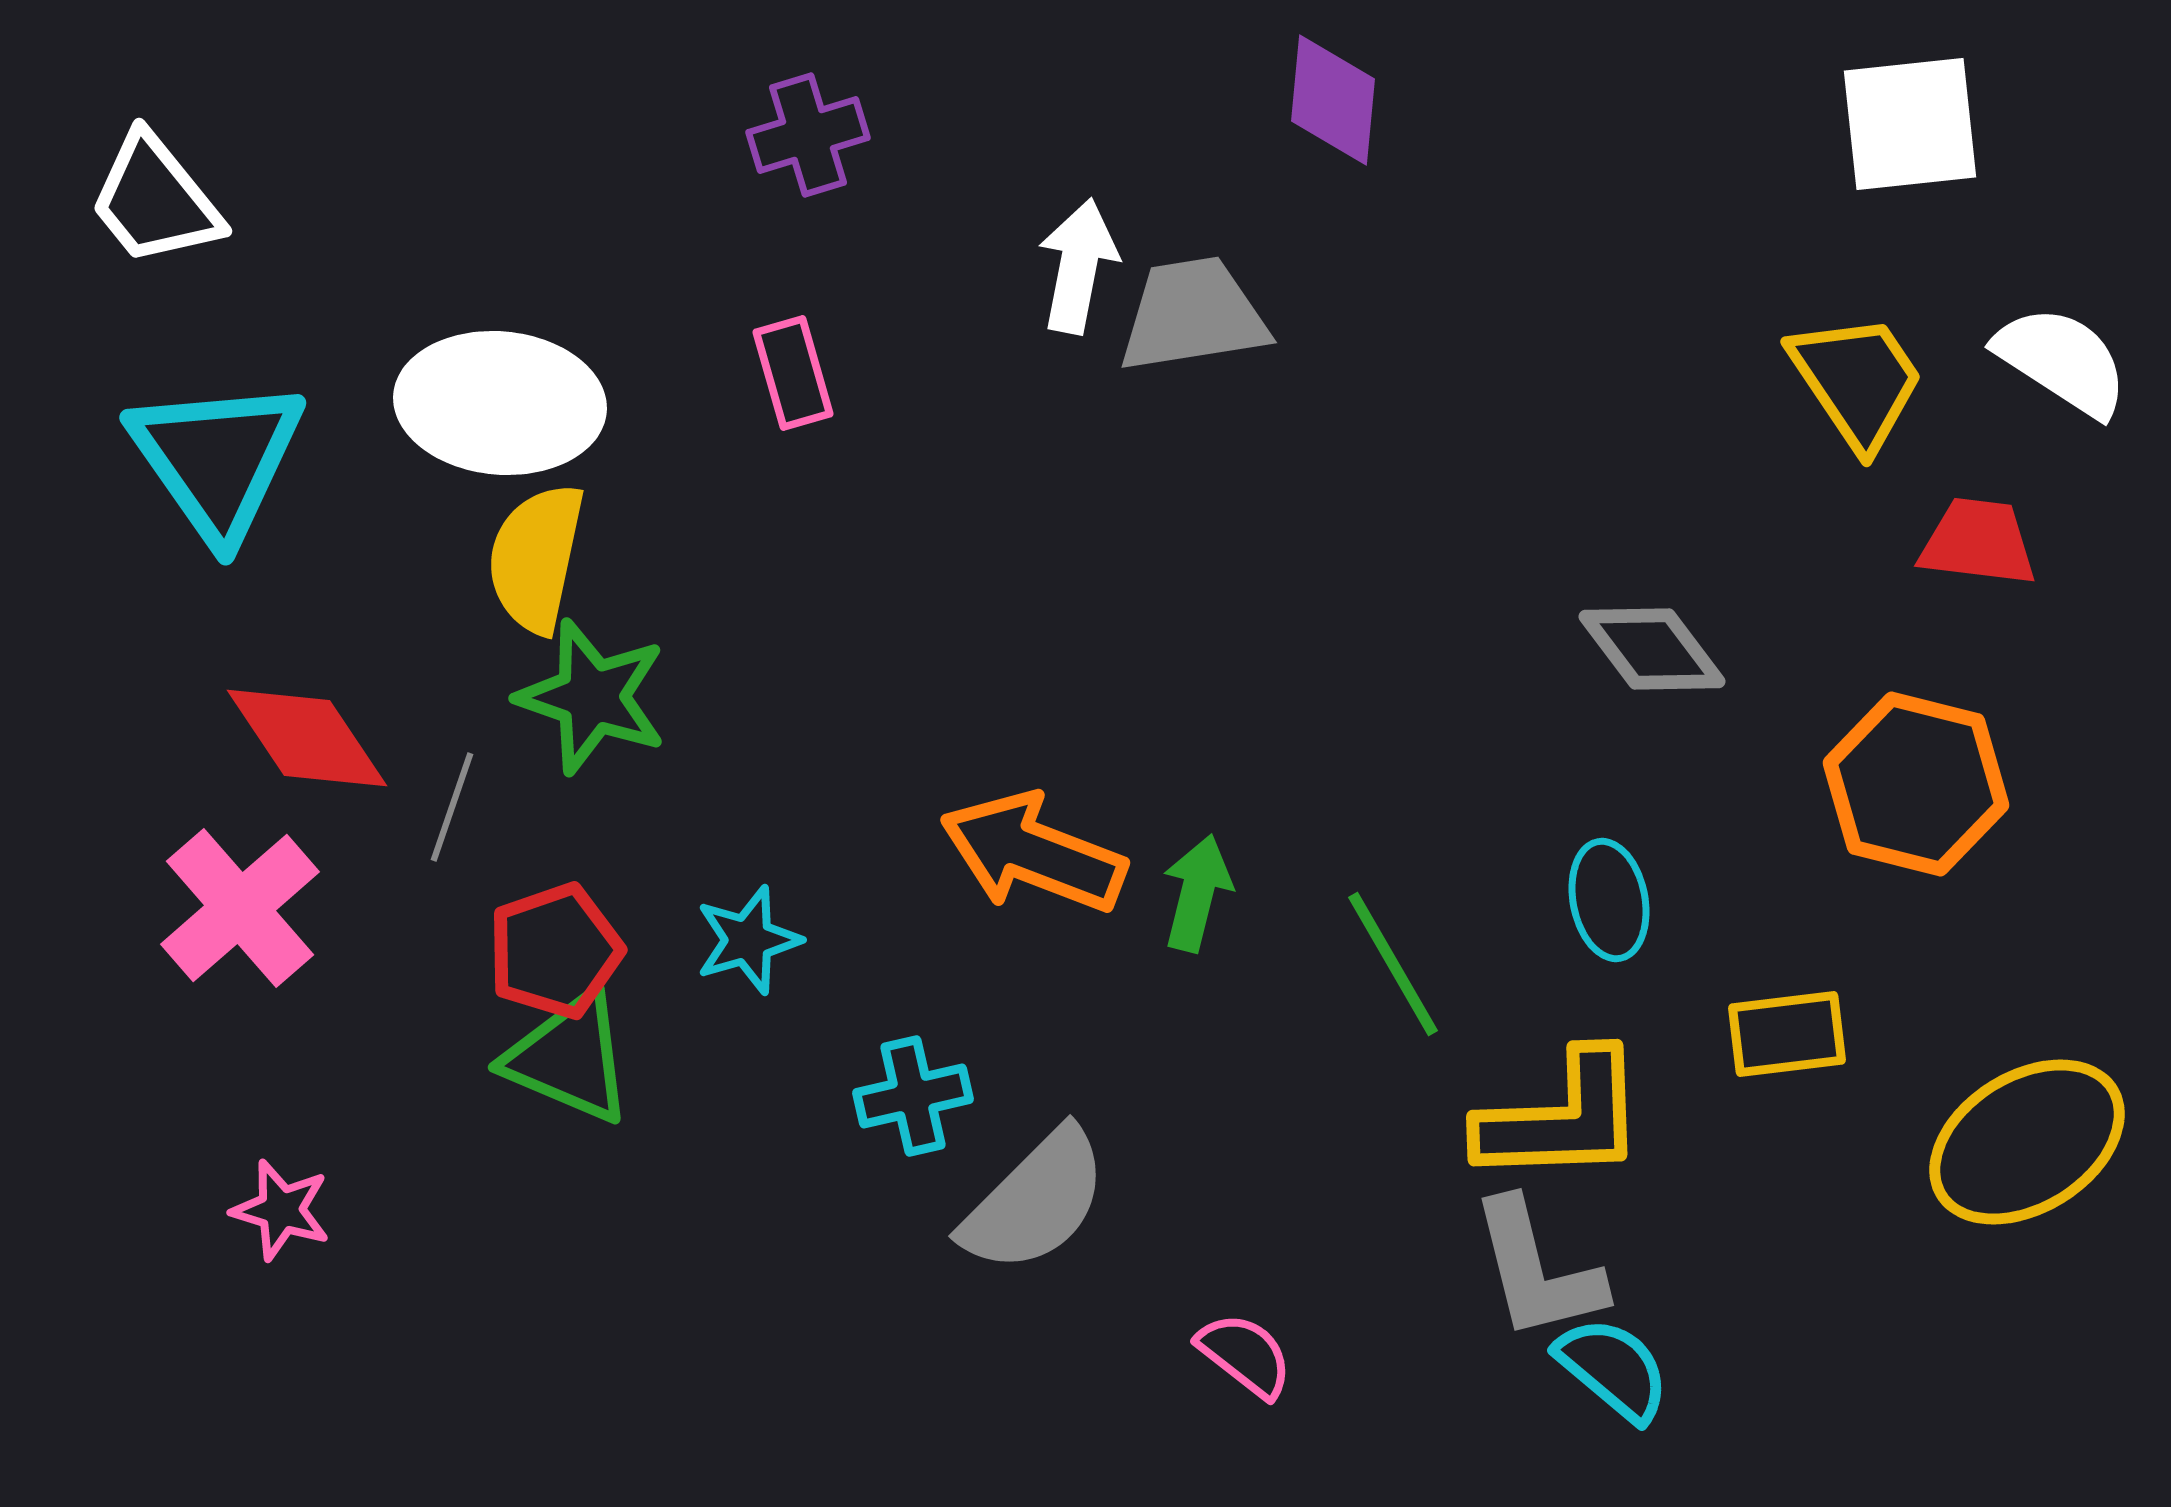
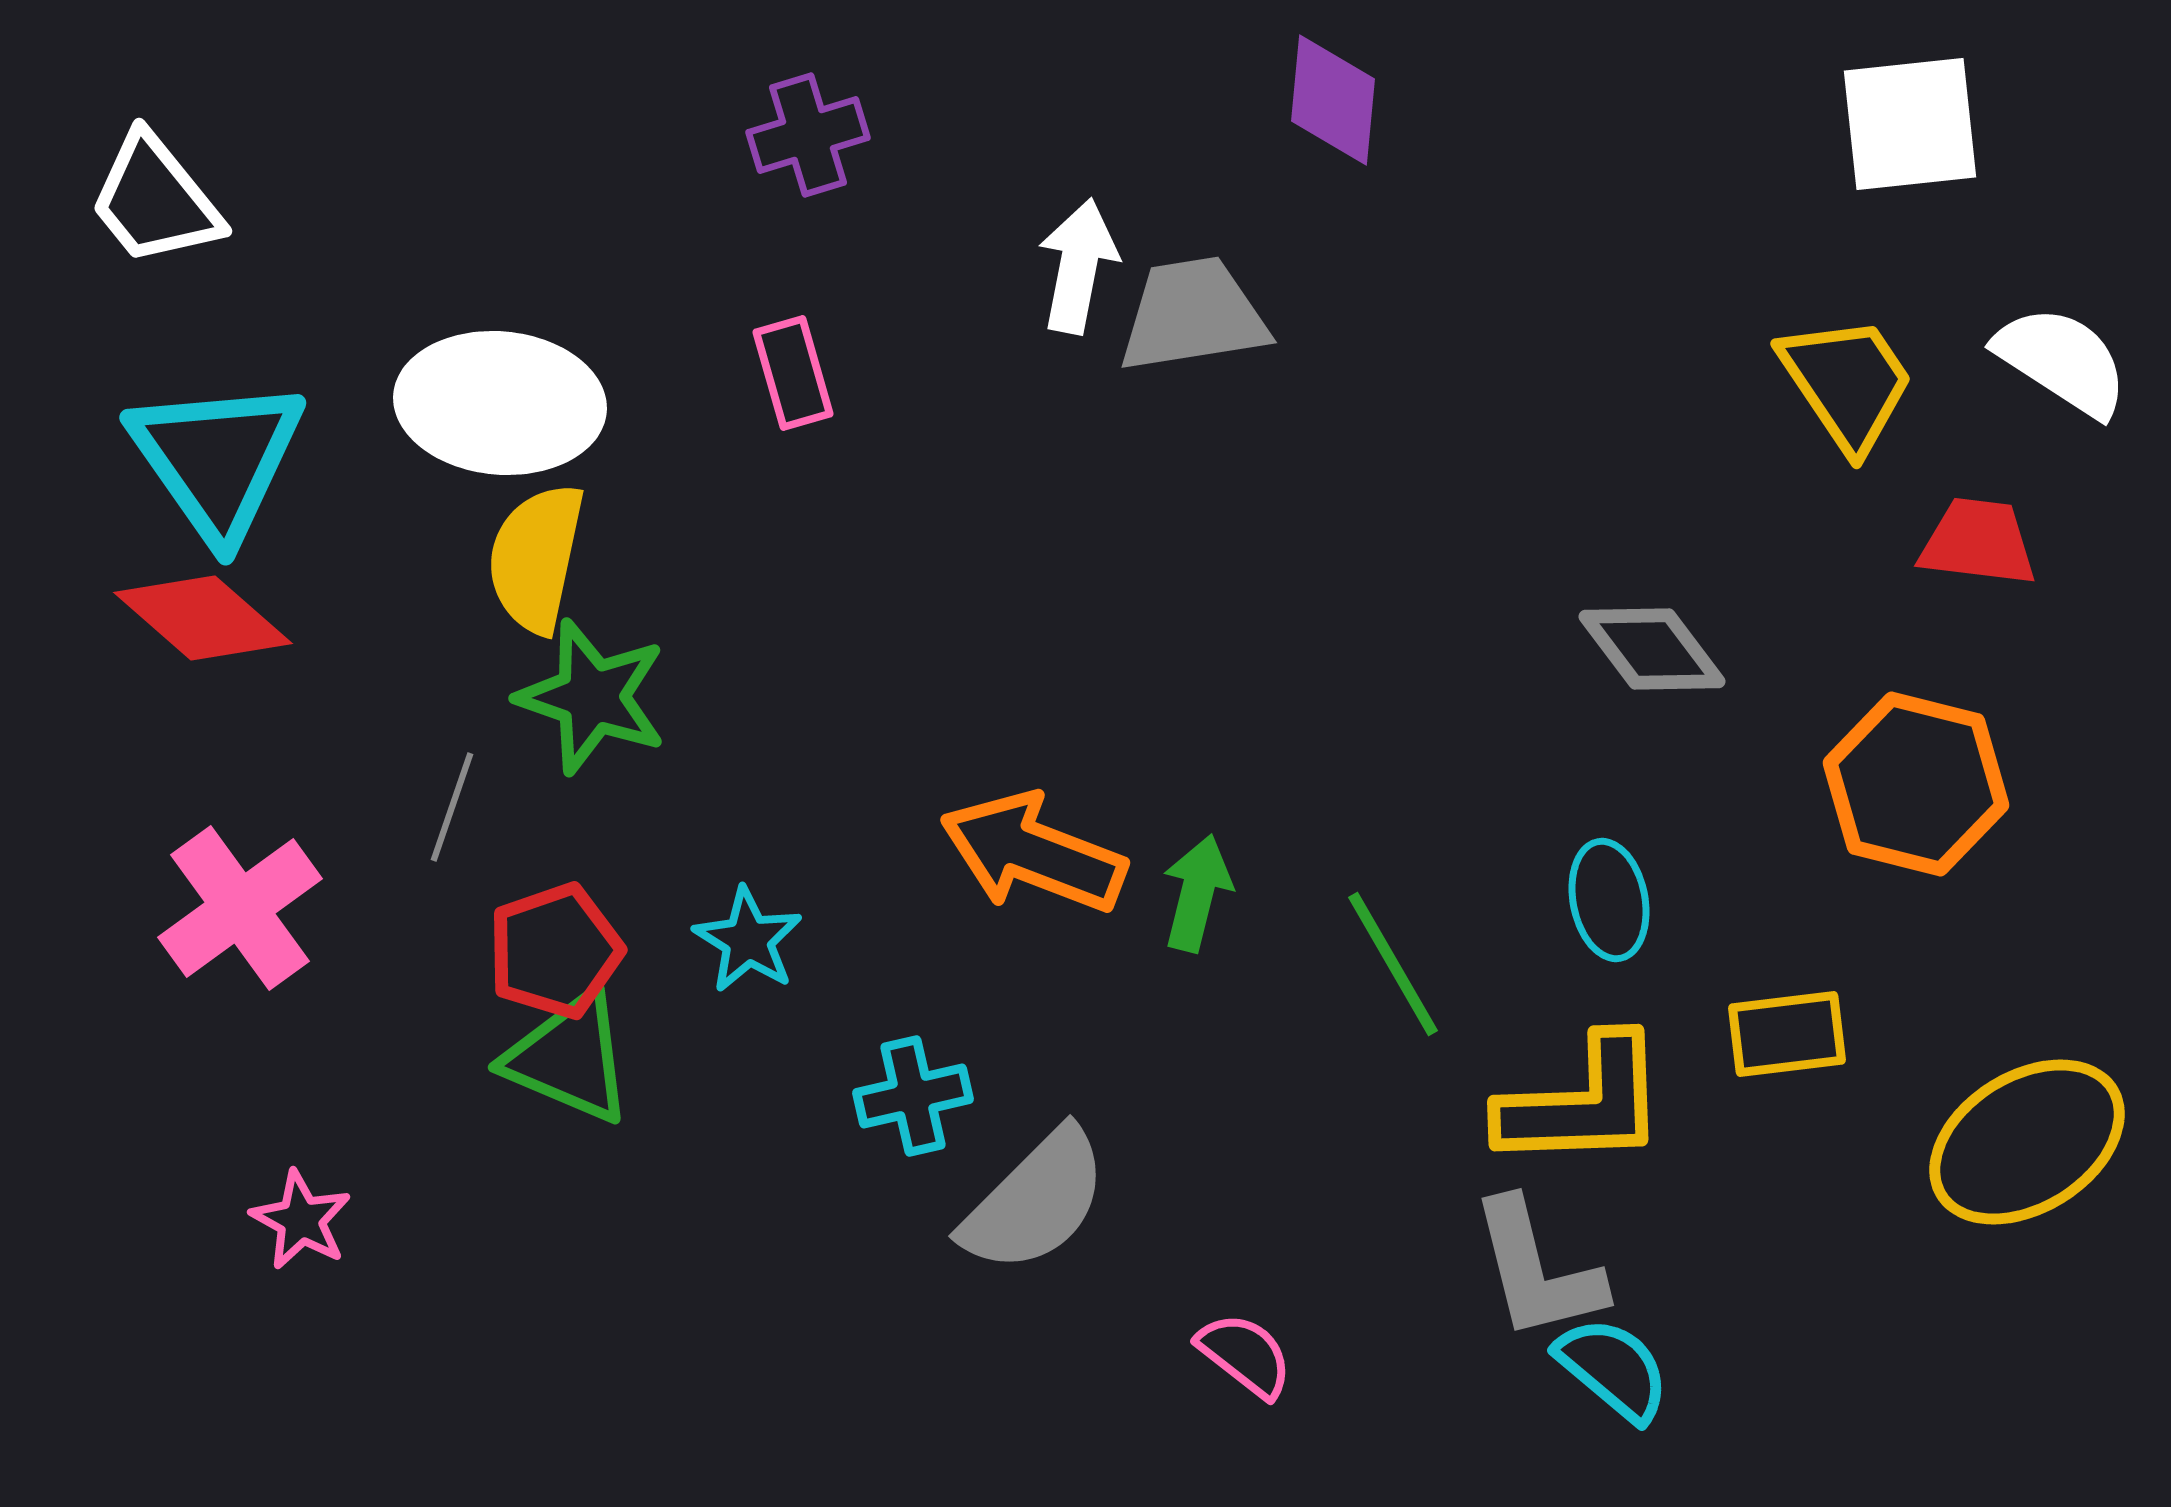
yellow trapezoid: moved 10 px left, 2 px down
red diamond: moved 104 px left, 120 px up; rotated 15 degrees counterclockwise
pink cross: rotated 5 degrees clockwise
cyan star: rotated 24 degrees counterclockwise
yellow L-shape: moved 21 px right, 15 px up
pink star: moved 20 px right, 10 px down; rotated 12 degrees clockwise
